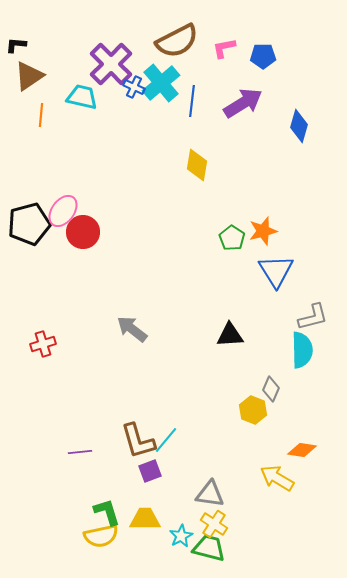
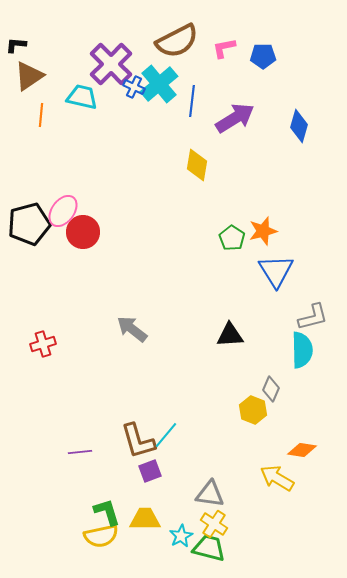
cyan cross: moved 2 px left, 1 px down
purple arrow: moved 8 px left, 15 px down
cyan line: moved 5 px up
